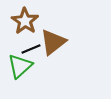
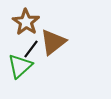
brown star: moved 1 px right, 1 px down
black line: rotated 30 degrees counterclockwise
